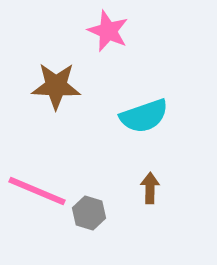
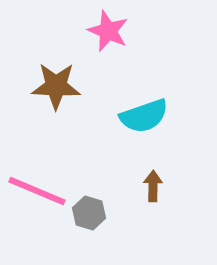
brown arrow: moved 3 px right, 2 px up
